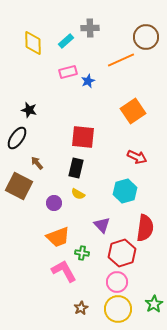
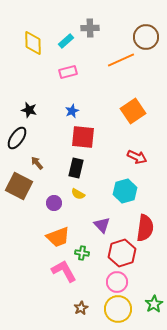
blue star: moved 16 px left, 30 px down
